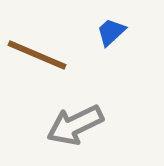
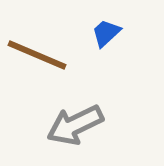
blue trapezoid: moved 5 px left, 1 px down
